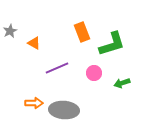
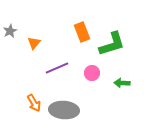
orange triangle: rotated 40 degrees clockwise
pink circle: moved 2 px left
green arrow: rotated 21 degrees clockwise
orange arrow: rotated 60 degrees clockwise
